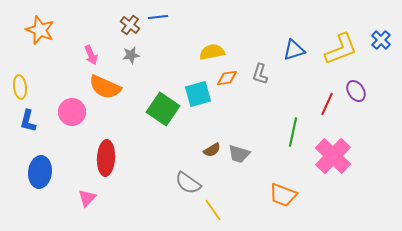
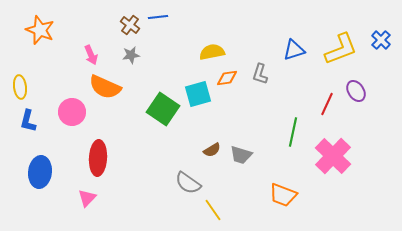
gray trapezoid: moved 2 px right, 1 px down
red ellipse: moved 8 px left
